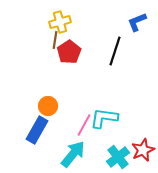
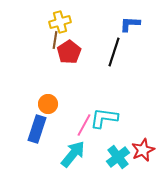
blue L-shape: moved 7 px left, 2 px down; rotated 25 degrees clockwise
black line: moved 1 px left, 1 px down
orange circle: moved 2 px up
blue rectangle: moved 1 px up; rotated 12 degrees counterclockwise
